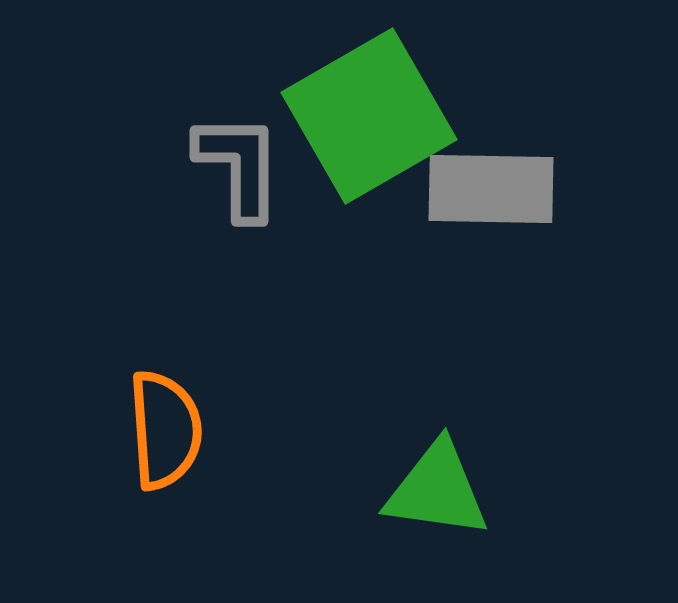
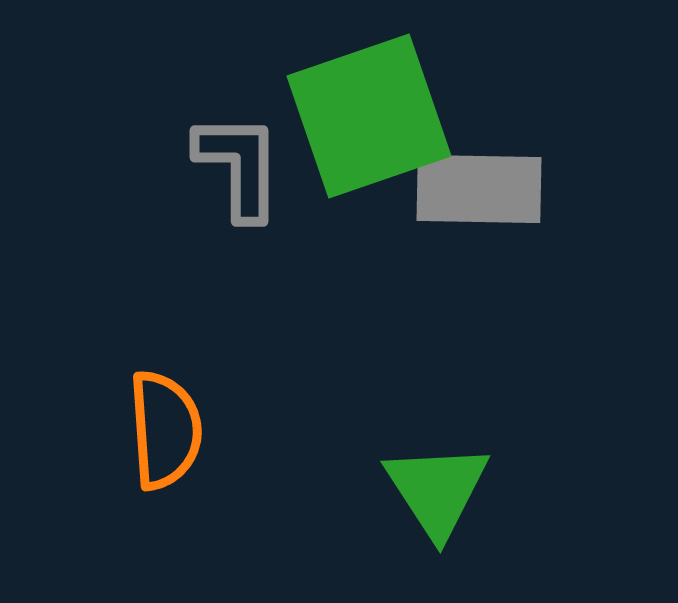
green square: rotated 11 degrees clockwise
gray rectangle: moved 12 px left
green triangle: rotated 49 degrees clockwise
